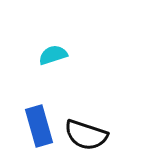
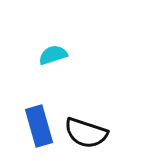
black semicircle: moved 2 px up
